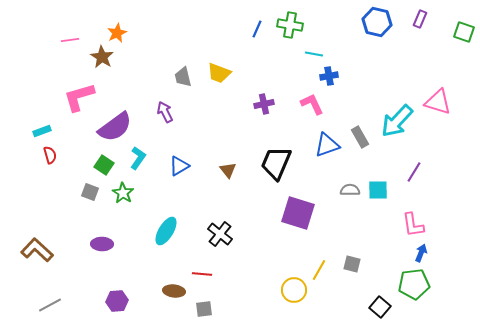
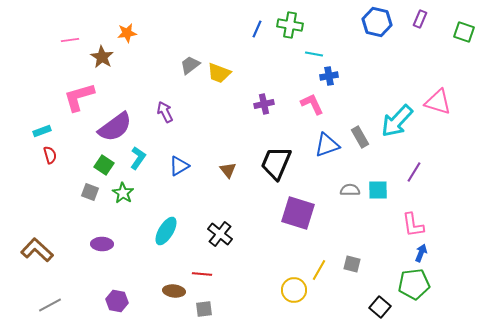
orange star at (117, 33): moved 10 px right; rotated 18 degrees clockwise
gray trapezoid at (183, 77): moved 7 px right, 12 px up; rotated 65 degrees clockwise
purple hexagon at (117, 301): rotated 15 degrees clockwise
